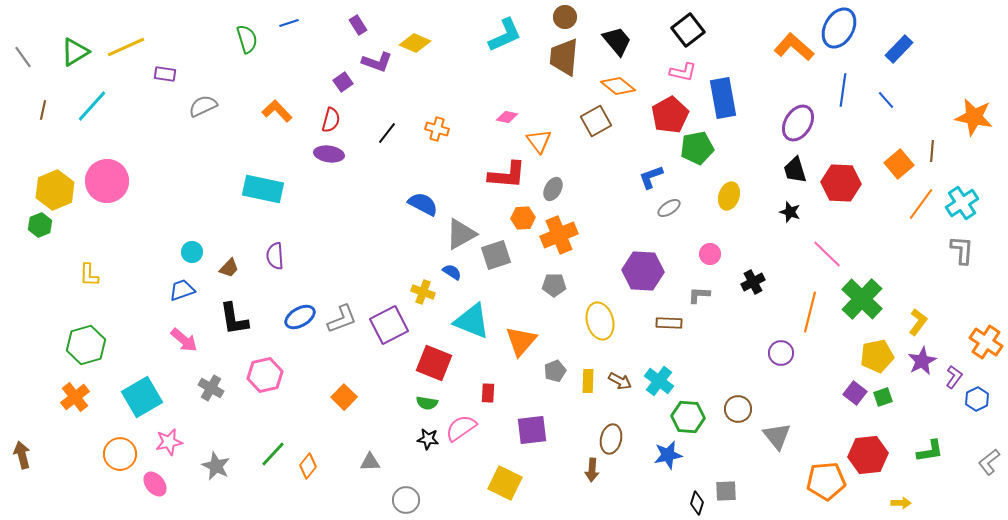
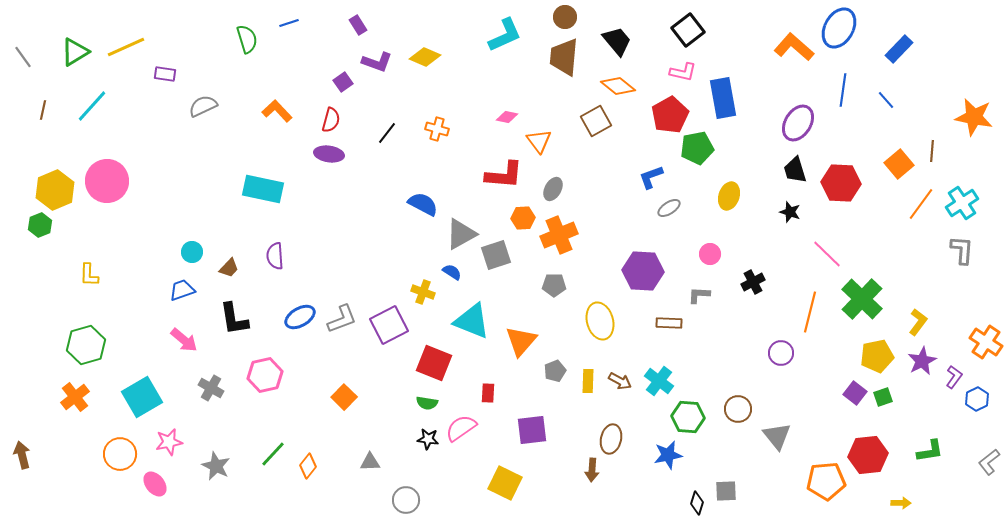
yellow diamond at (415, 43): moved 10 px right, 14 px down
red L-shape at (507, 175): moved 3 px left
